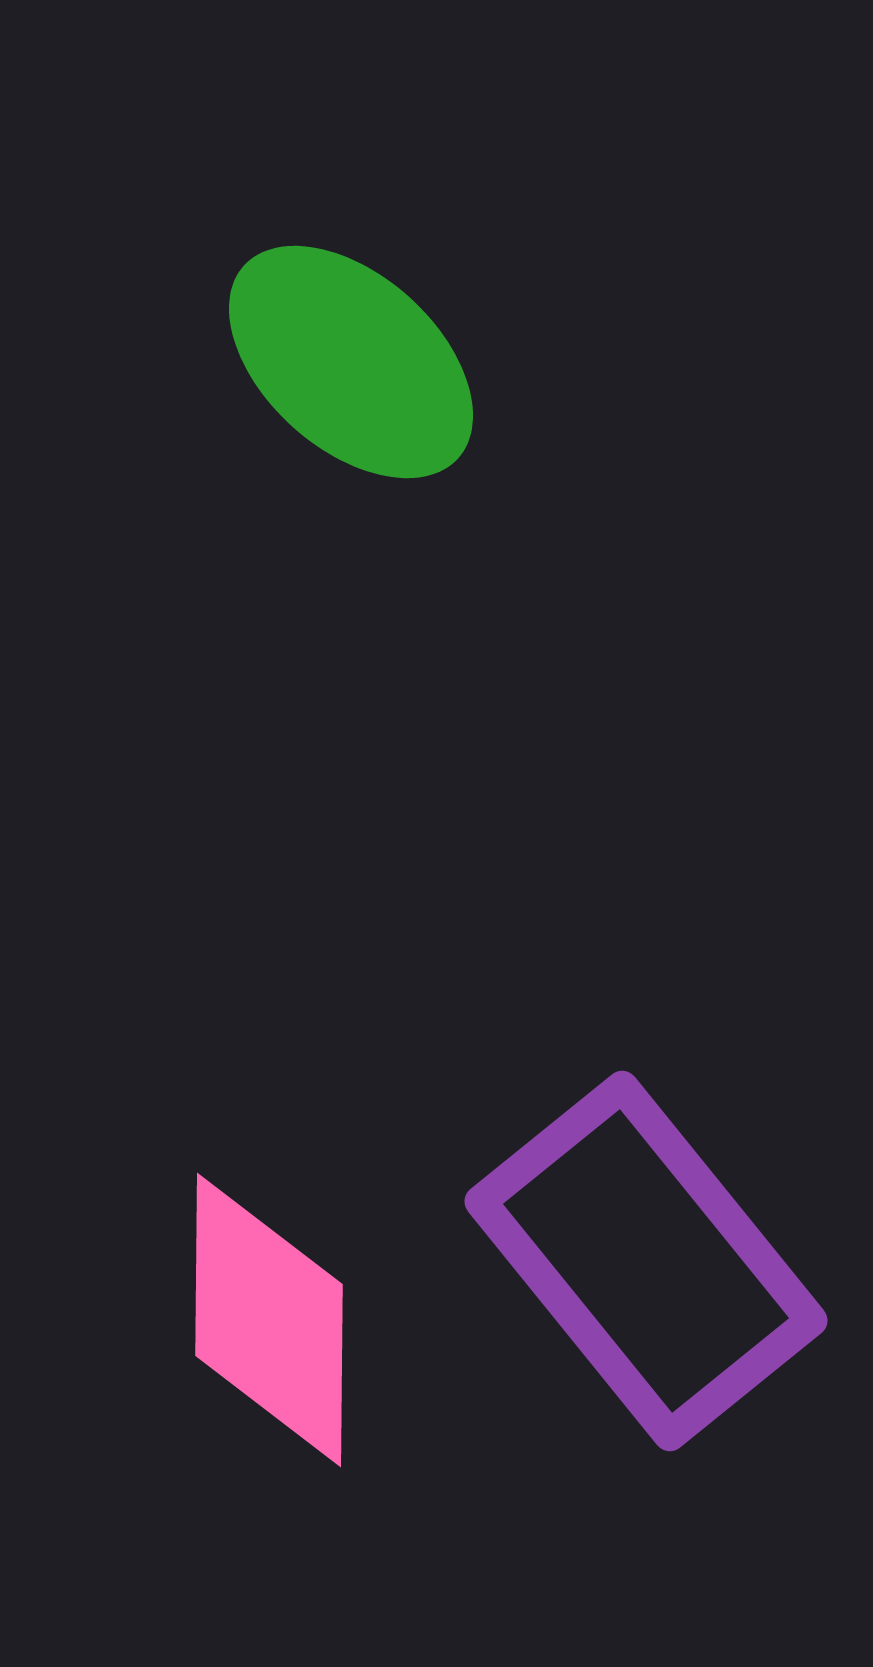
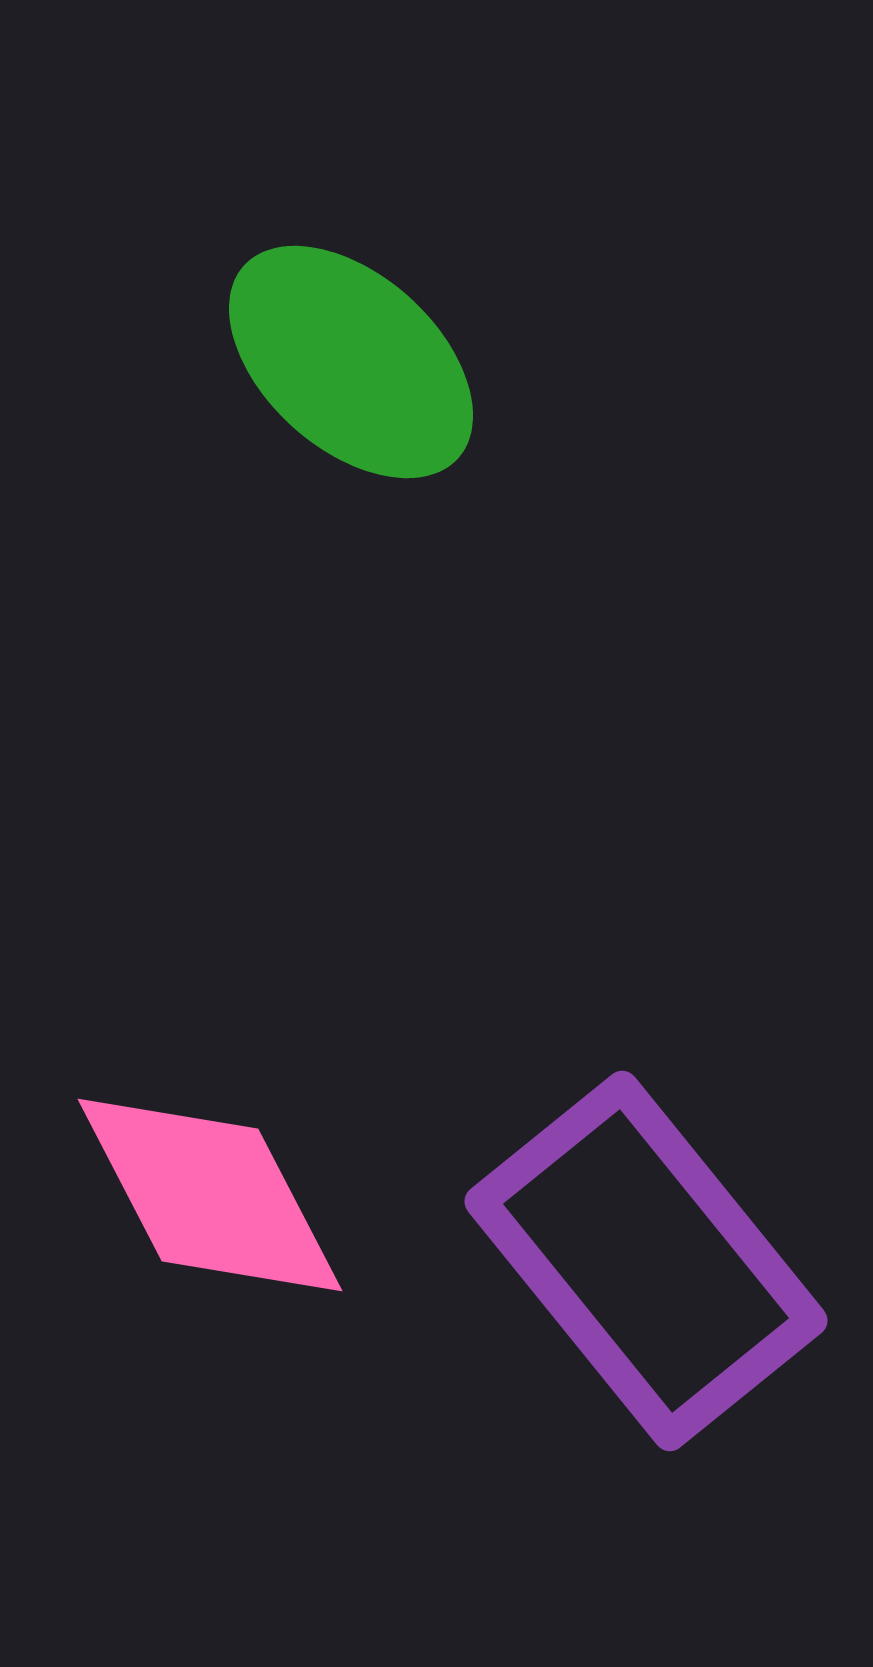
pink diamond: moved 59 px left, 125 px up; rotated 28 degrees counterclockwise
